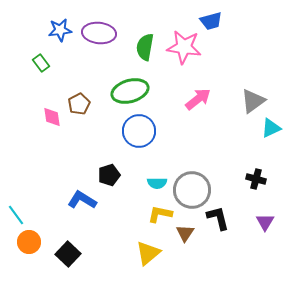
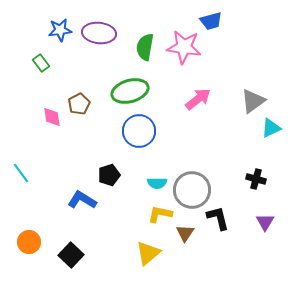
cyan line: moved 5 px right, 42 px up
black square: moved 3 px right, 1 px down
